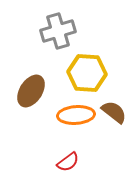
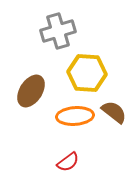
orange ellipse: moved 1 px left, 1 px down
